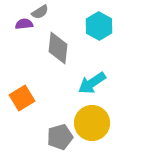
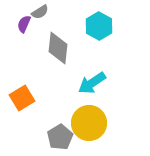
purple semicircle: rotated 60 degrees counterclockwise
yellow circle: moved 3 px left
gray pentagon: rotated 15 degrees counterclockwise
